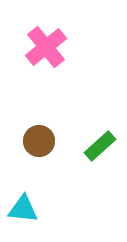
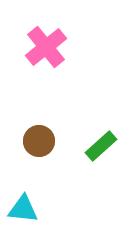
green rectangle: moved 1 px right
